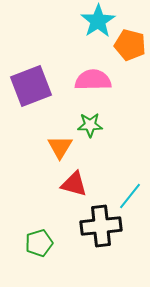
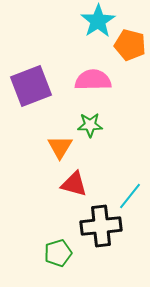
green pentagon: moved 19 px right, 10 px down
